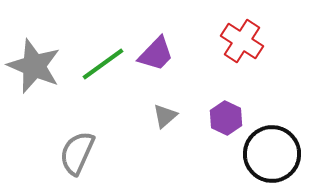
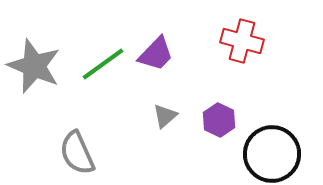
red cross: rotated 18 degrees counterclockwise
purple hexagon: moved 7 px left, 2 px down
gray semicircle: rotated 48 degrees counterclockwise
